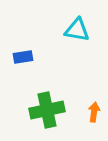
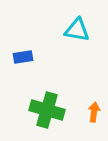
green cross: rotated 28 degrees clockwise
